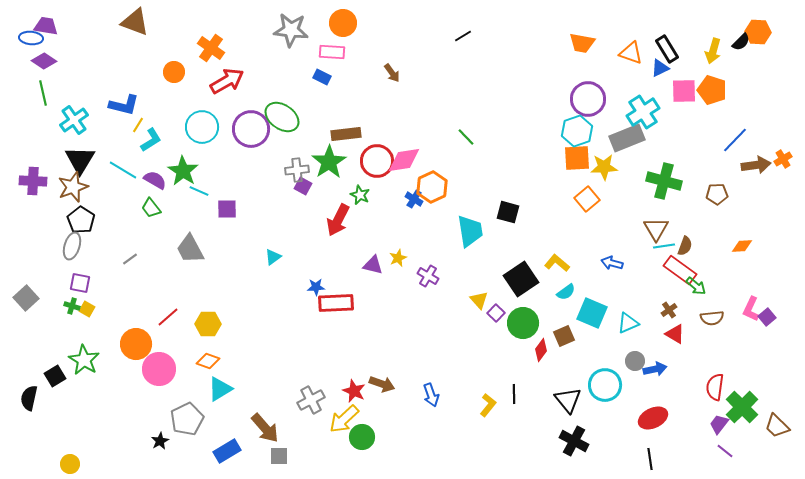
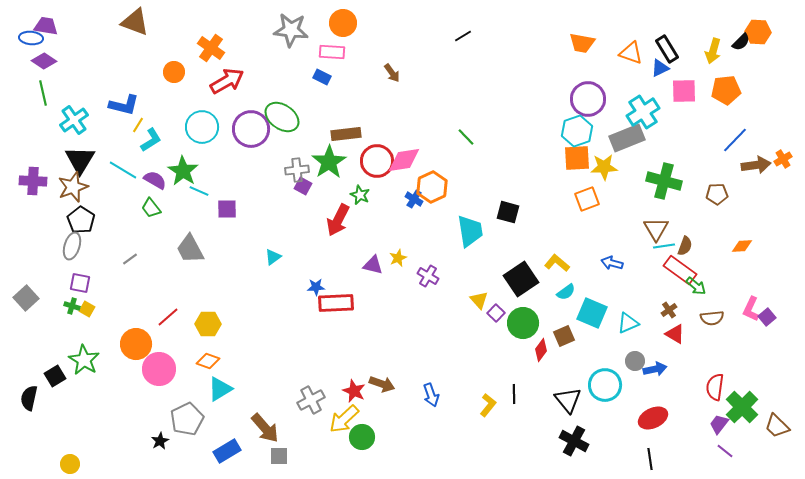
orange pentagon at (712, 90): moved 14 px right; rotated 24 degrees counterclockwise
orange square at (587, 199): rotated 20 degrees clockwise
